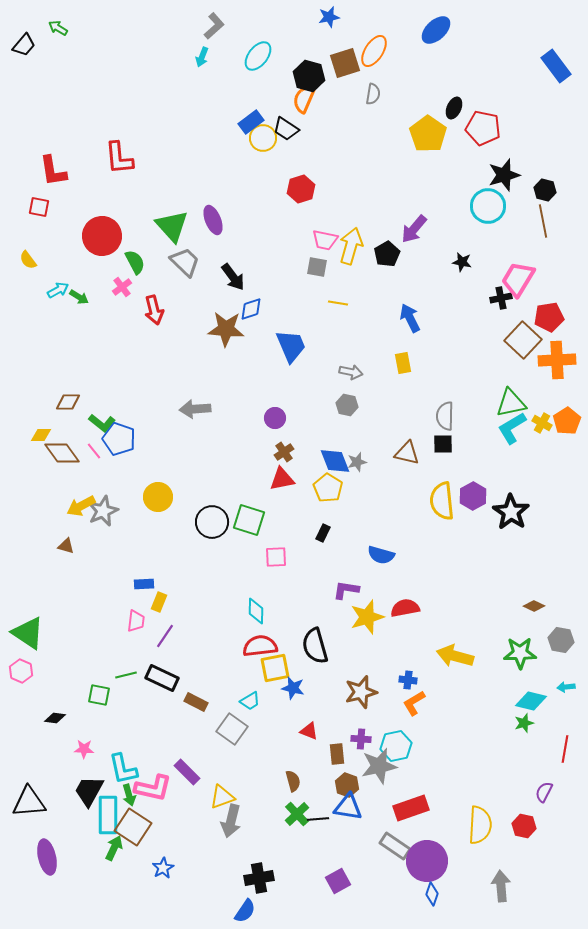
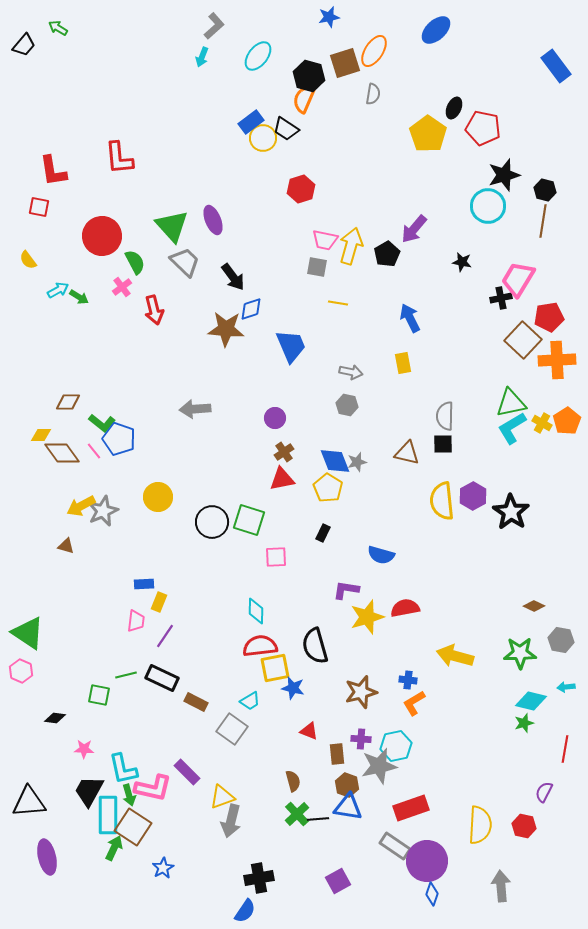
brown line at (543, 221): rotated 20 degrees clockwise
